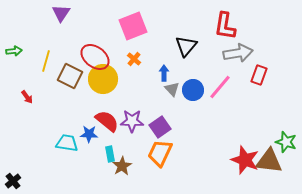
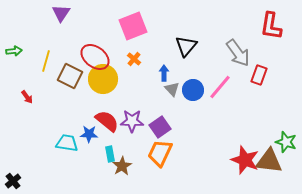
red L-shape: moved 46 px right
gray arrow: rotated 64 degrees clockwise
